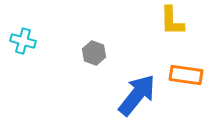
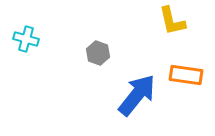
yellow L-shape: rotated 12 degrees counterclockwise
cyan cross: moved 3 px right, 2 px up
gray hexagon: moved 4 px right
